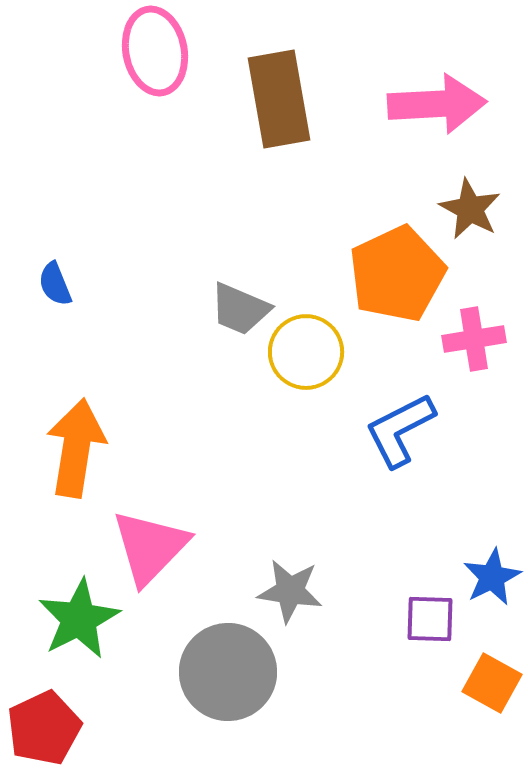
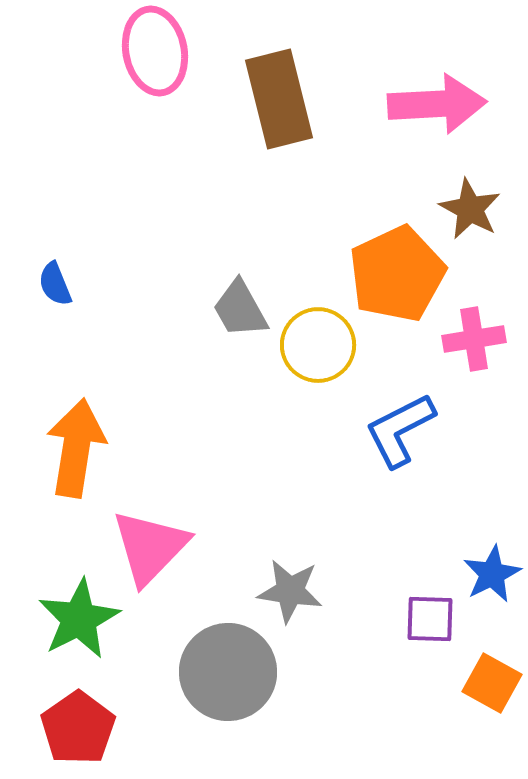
brown rectangle: rotated 4 degrees counterclockwise
gray trapezoid: rotated 38 degrees clockwise
yellow circle: moved 12 px right, 7 px up
blue star: moved 3 px up
red pentagon: moved 34 px right; rotated 10 degrees counterclockwise
